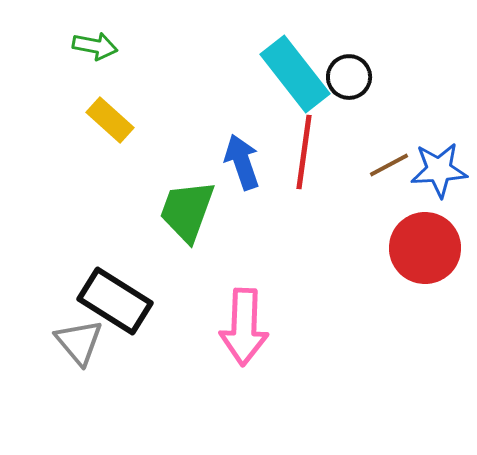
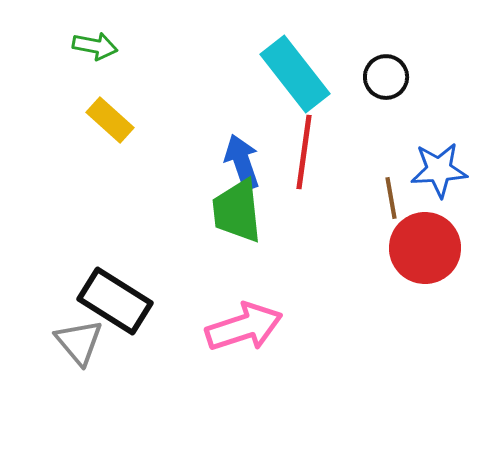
black circle: moved 37 px right
brown line: moved 2 px right, 33 px down; rotated 72 degrees counterclockwise
green trapezoid: moved 50 px right; rotated 26 degrees counterclockwise
pink arrow: rotated 110 degrees counterclockwise
